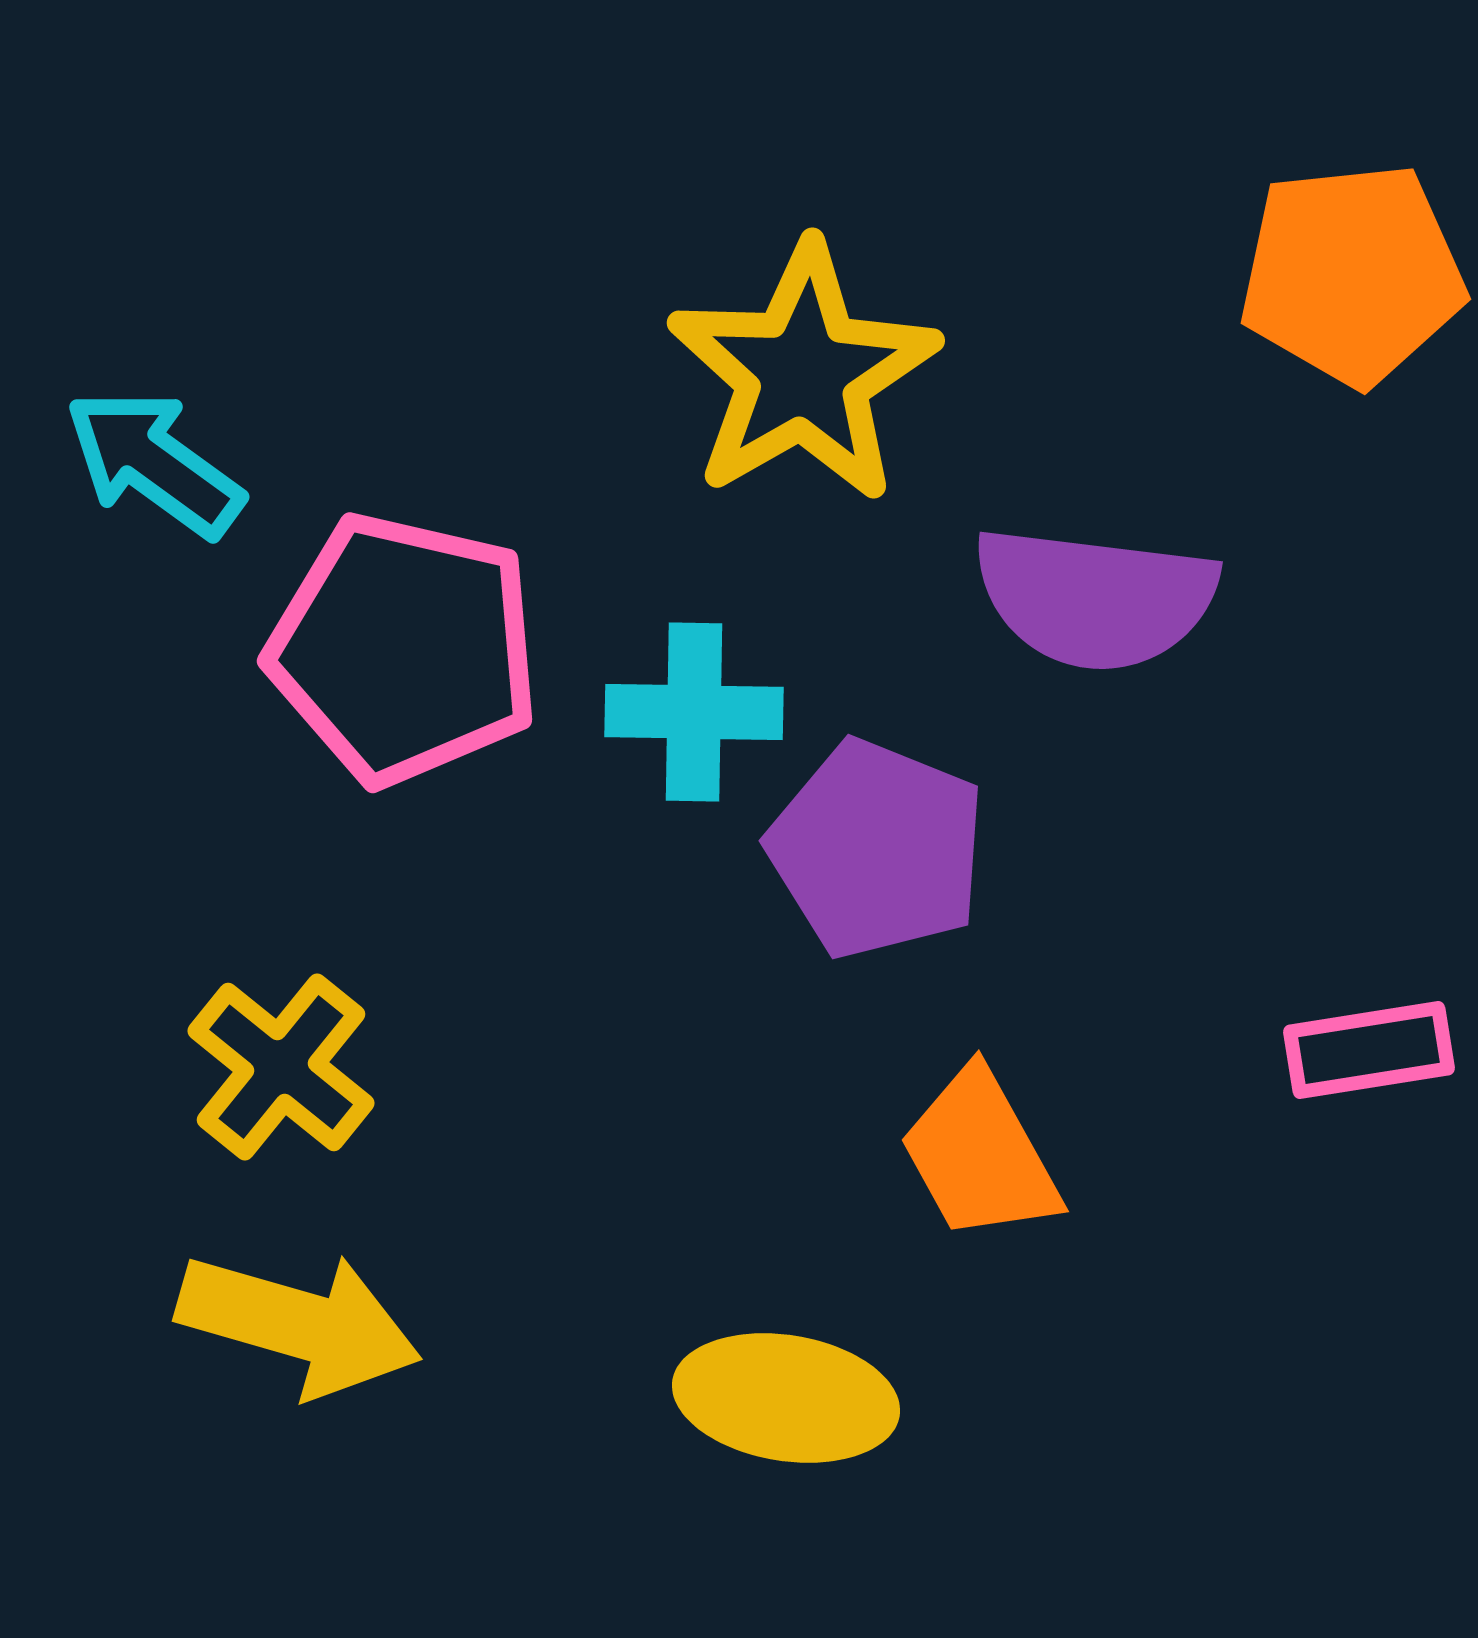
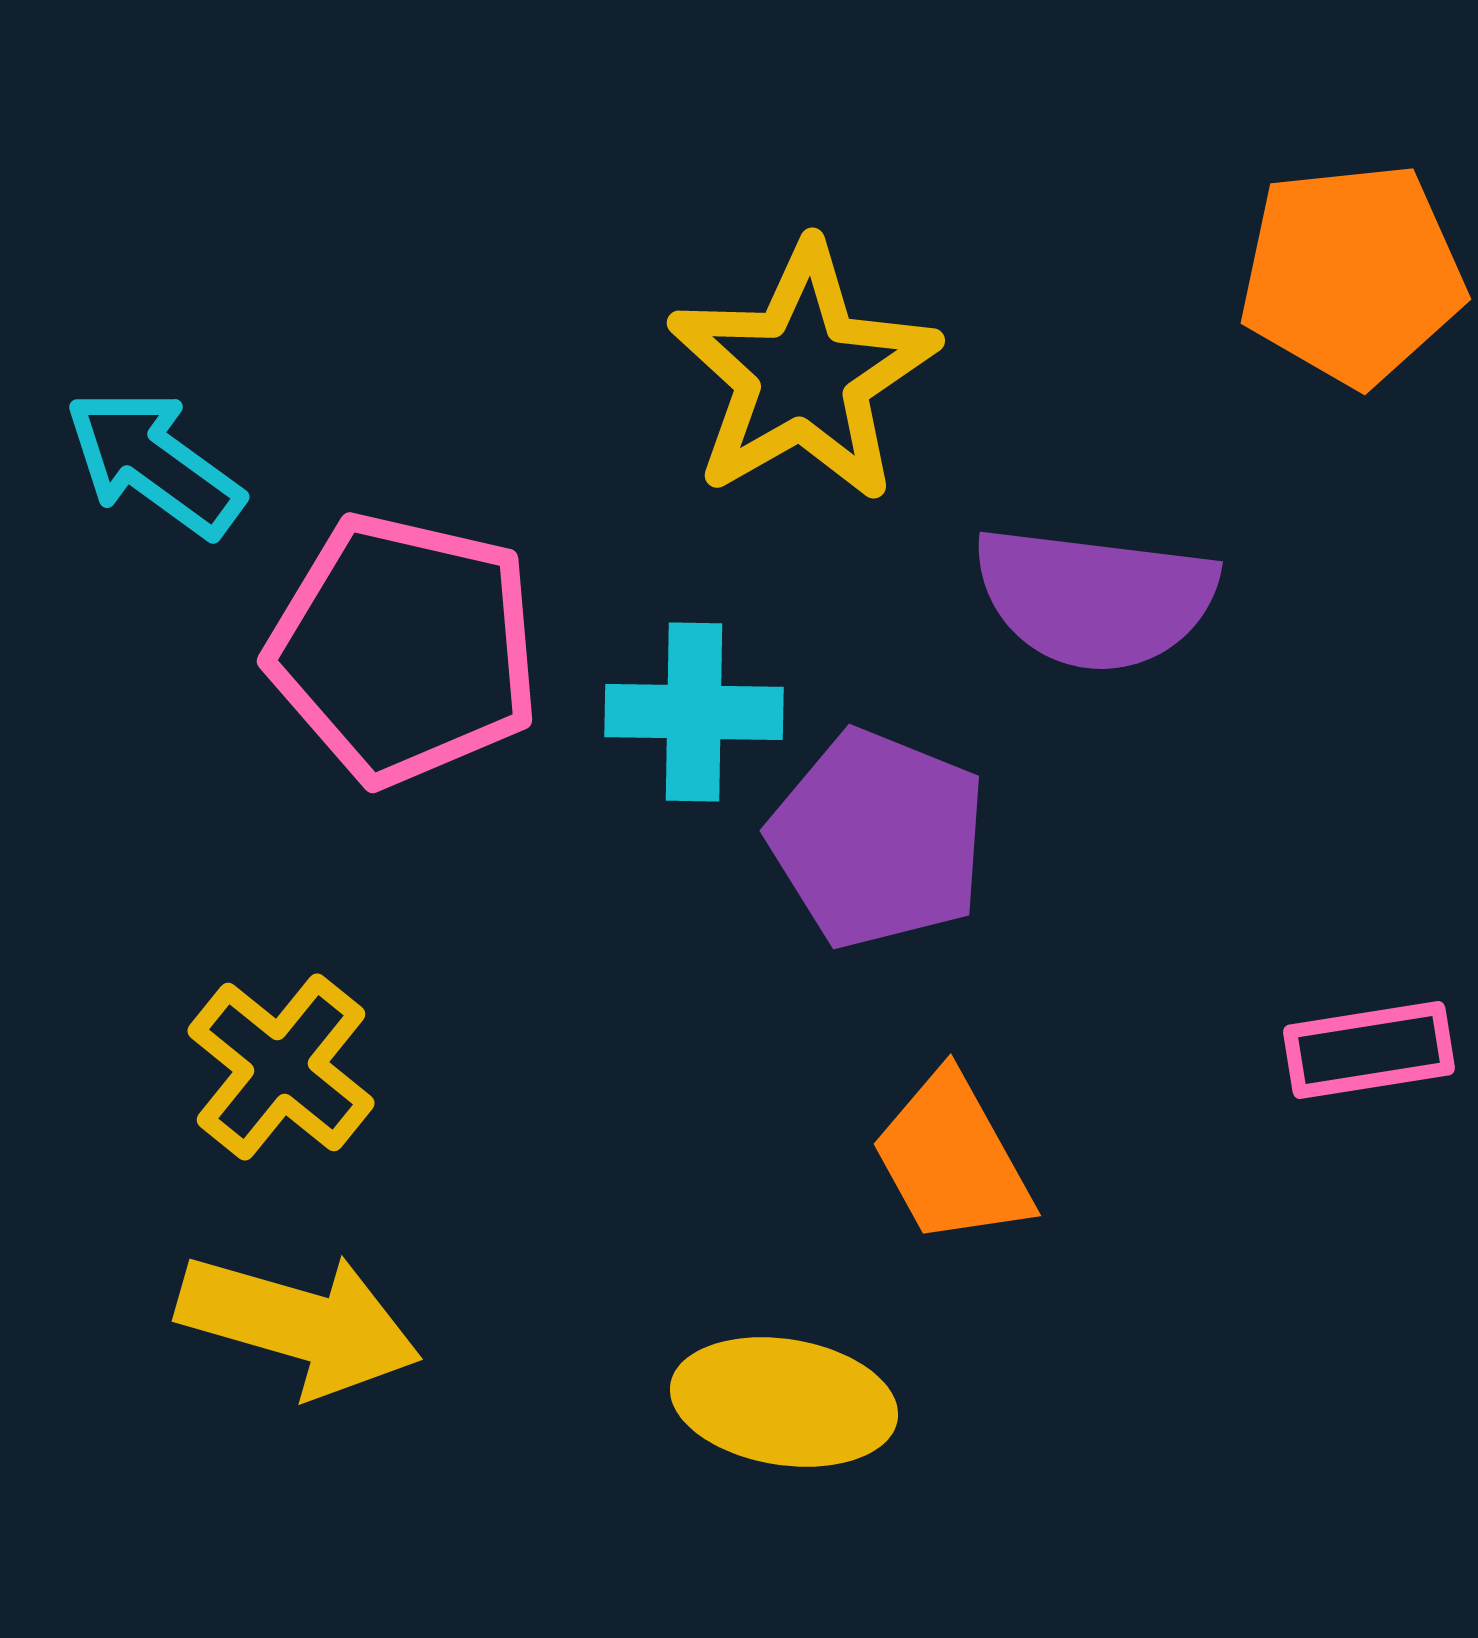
purple pentagon: moved 1 px right, 10 px up
orange trapezoid: moved 28 px left, 4 px down
yellow ellipse: moved 2 px left, 4 px down
